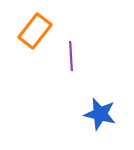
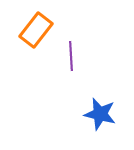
orange rectangle: moved 1 px right, 1 px up
